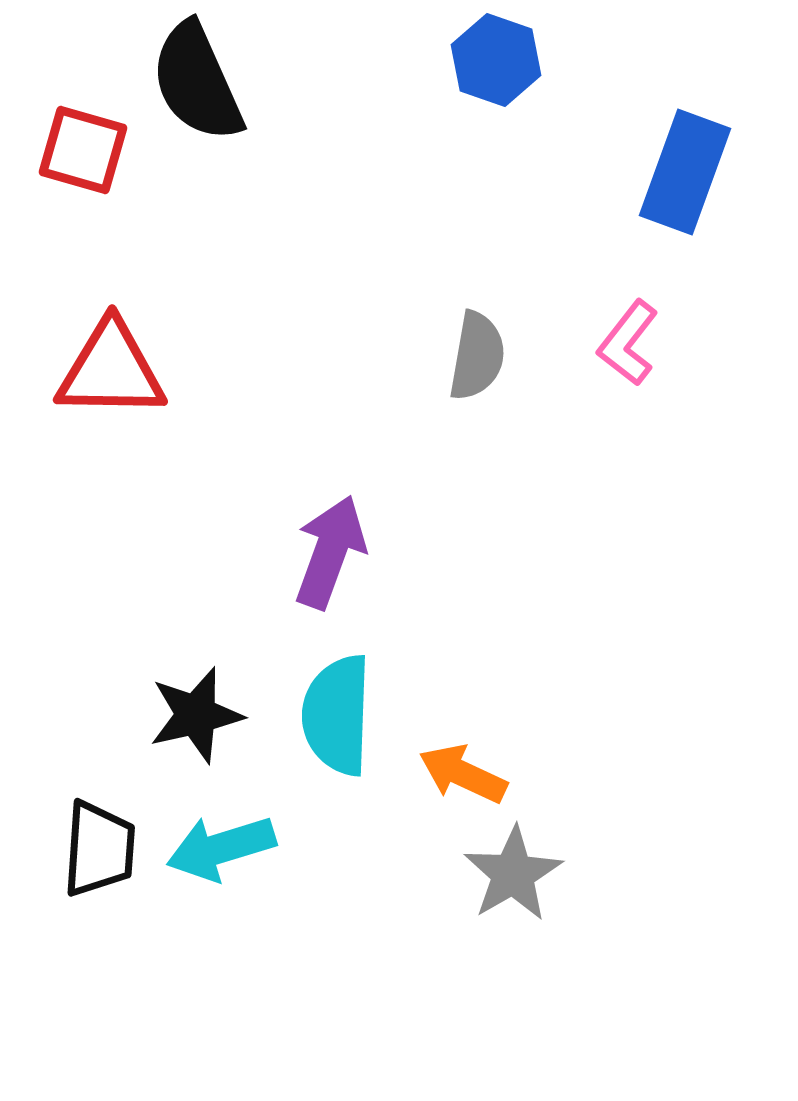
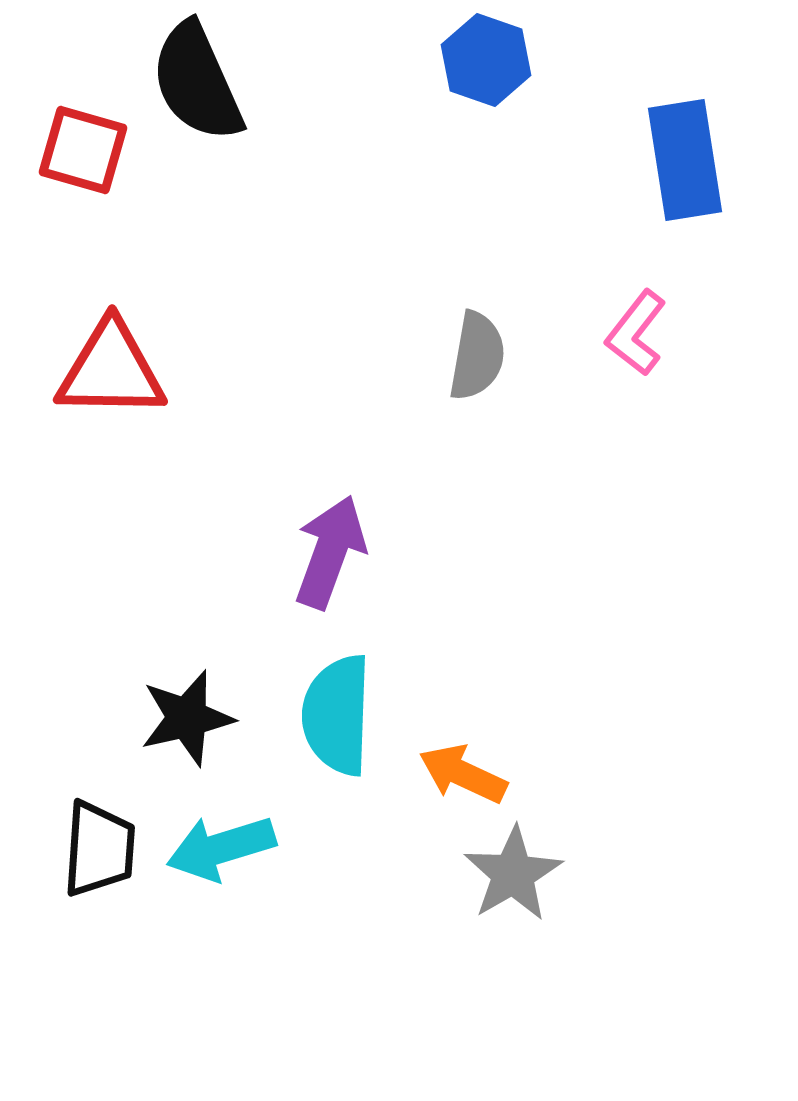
blue hexagon: moved 10 px left
blue rectangle: moved 12 px up; rotated 29 degrees counterclockwise
pink L-shape: moved 8 px right, 10 px up
black star: moved 9 px left, 3 px down
